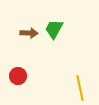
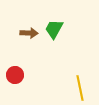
red circle: moved 3 px left, 1 px up
